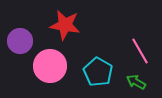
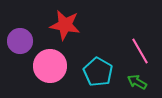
green arrow: moved 1 px right
